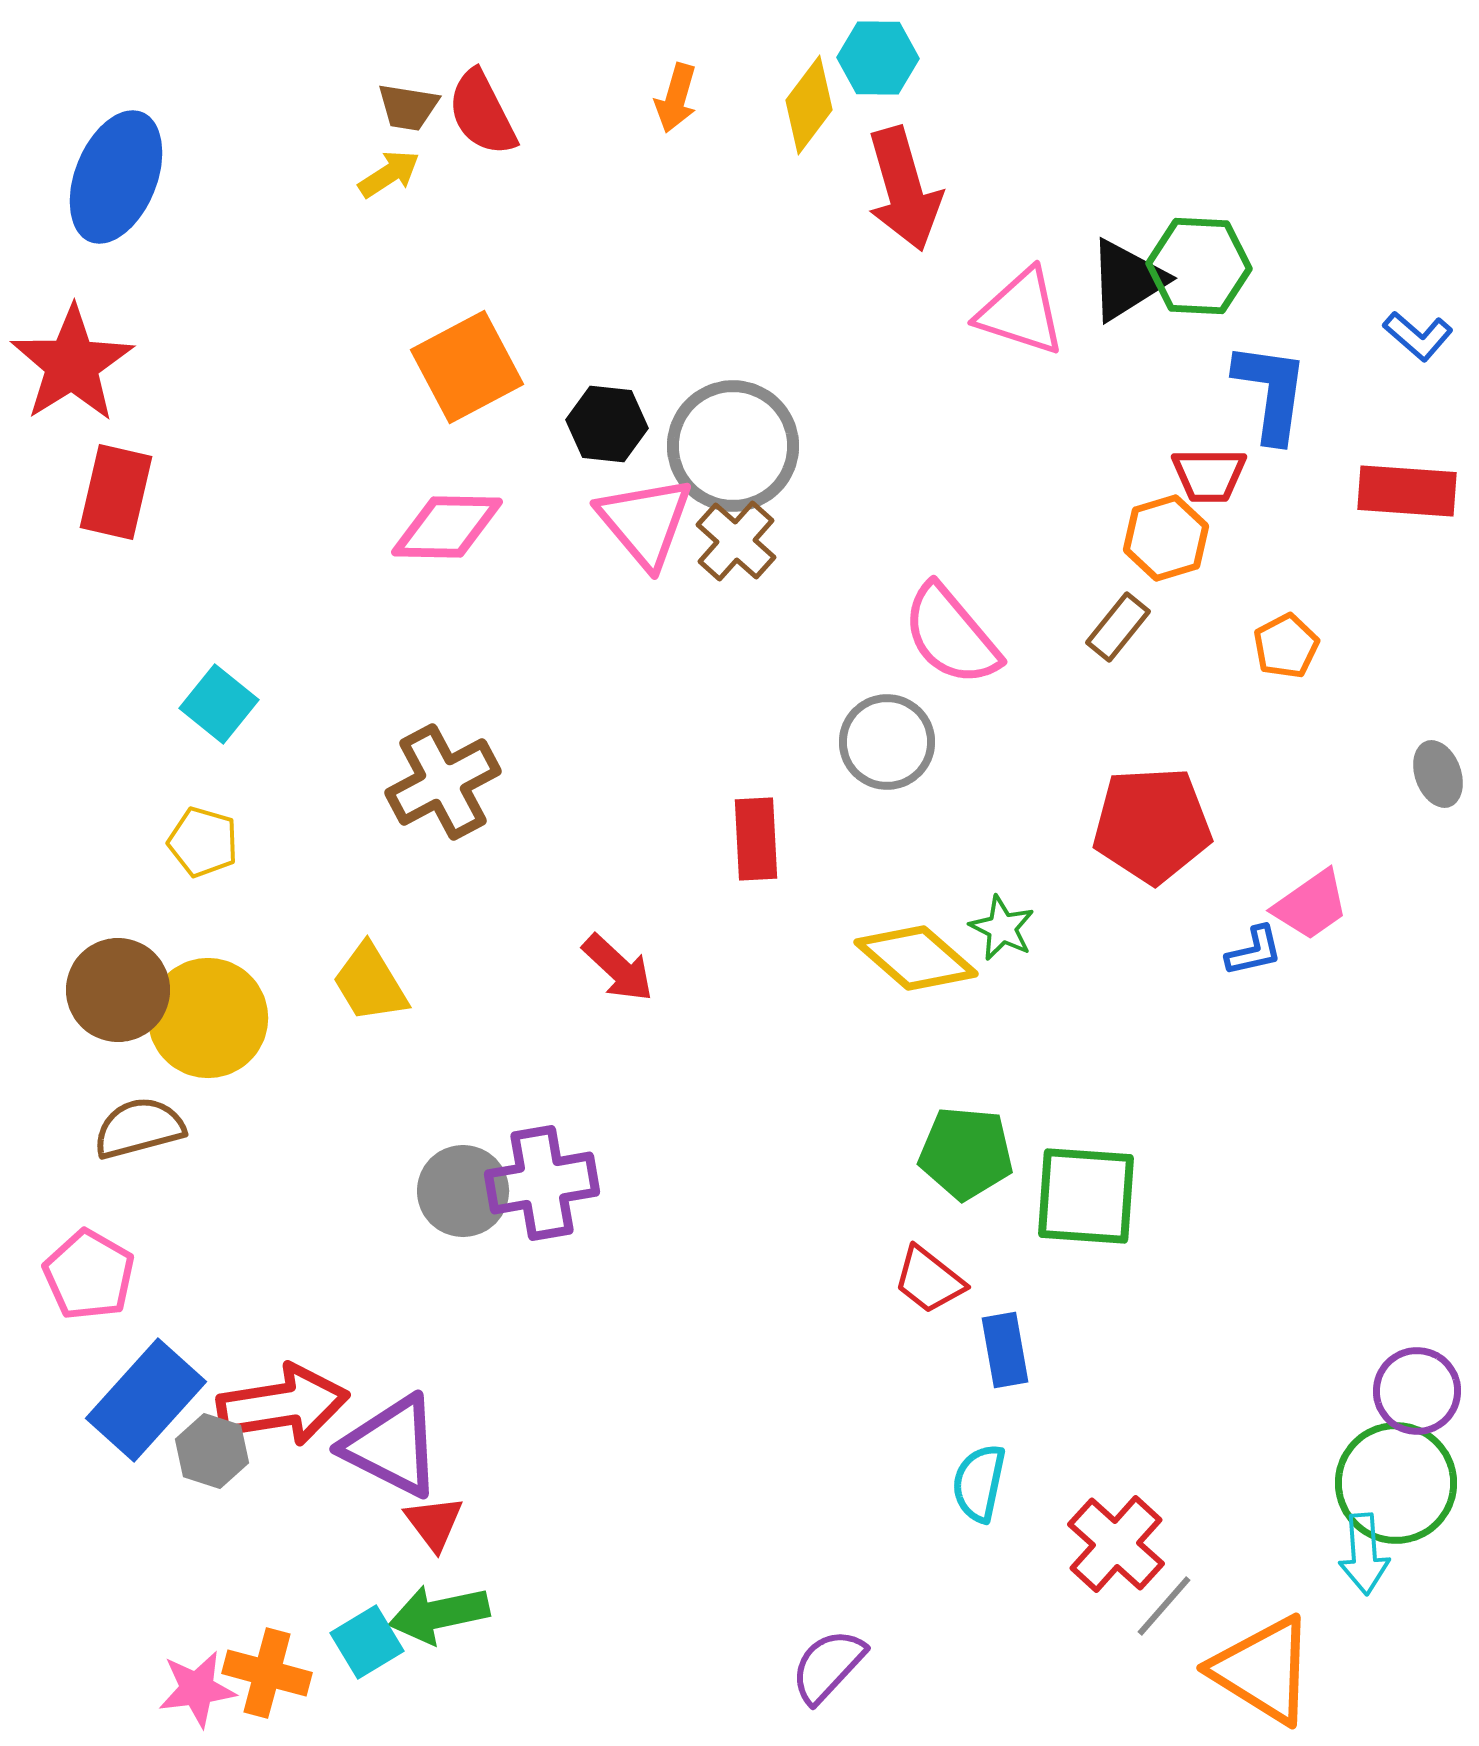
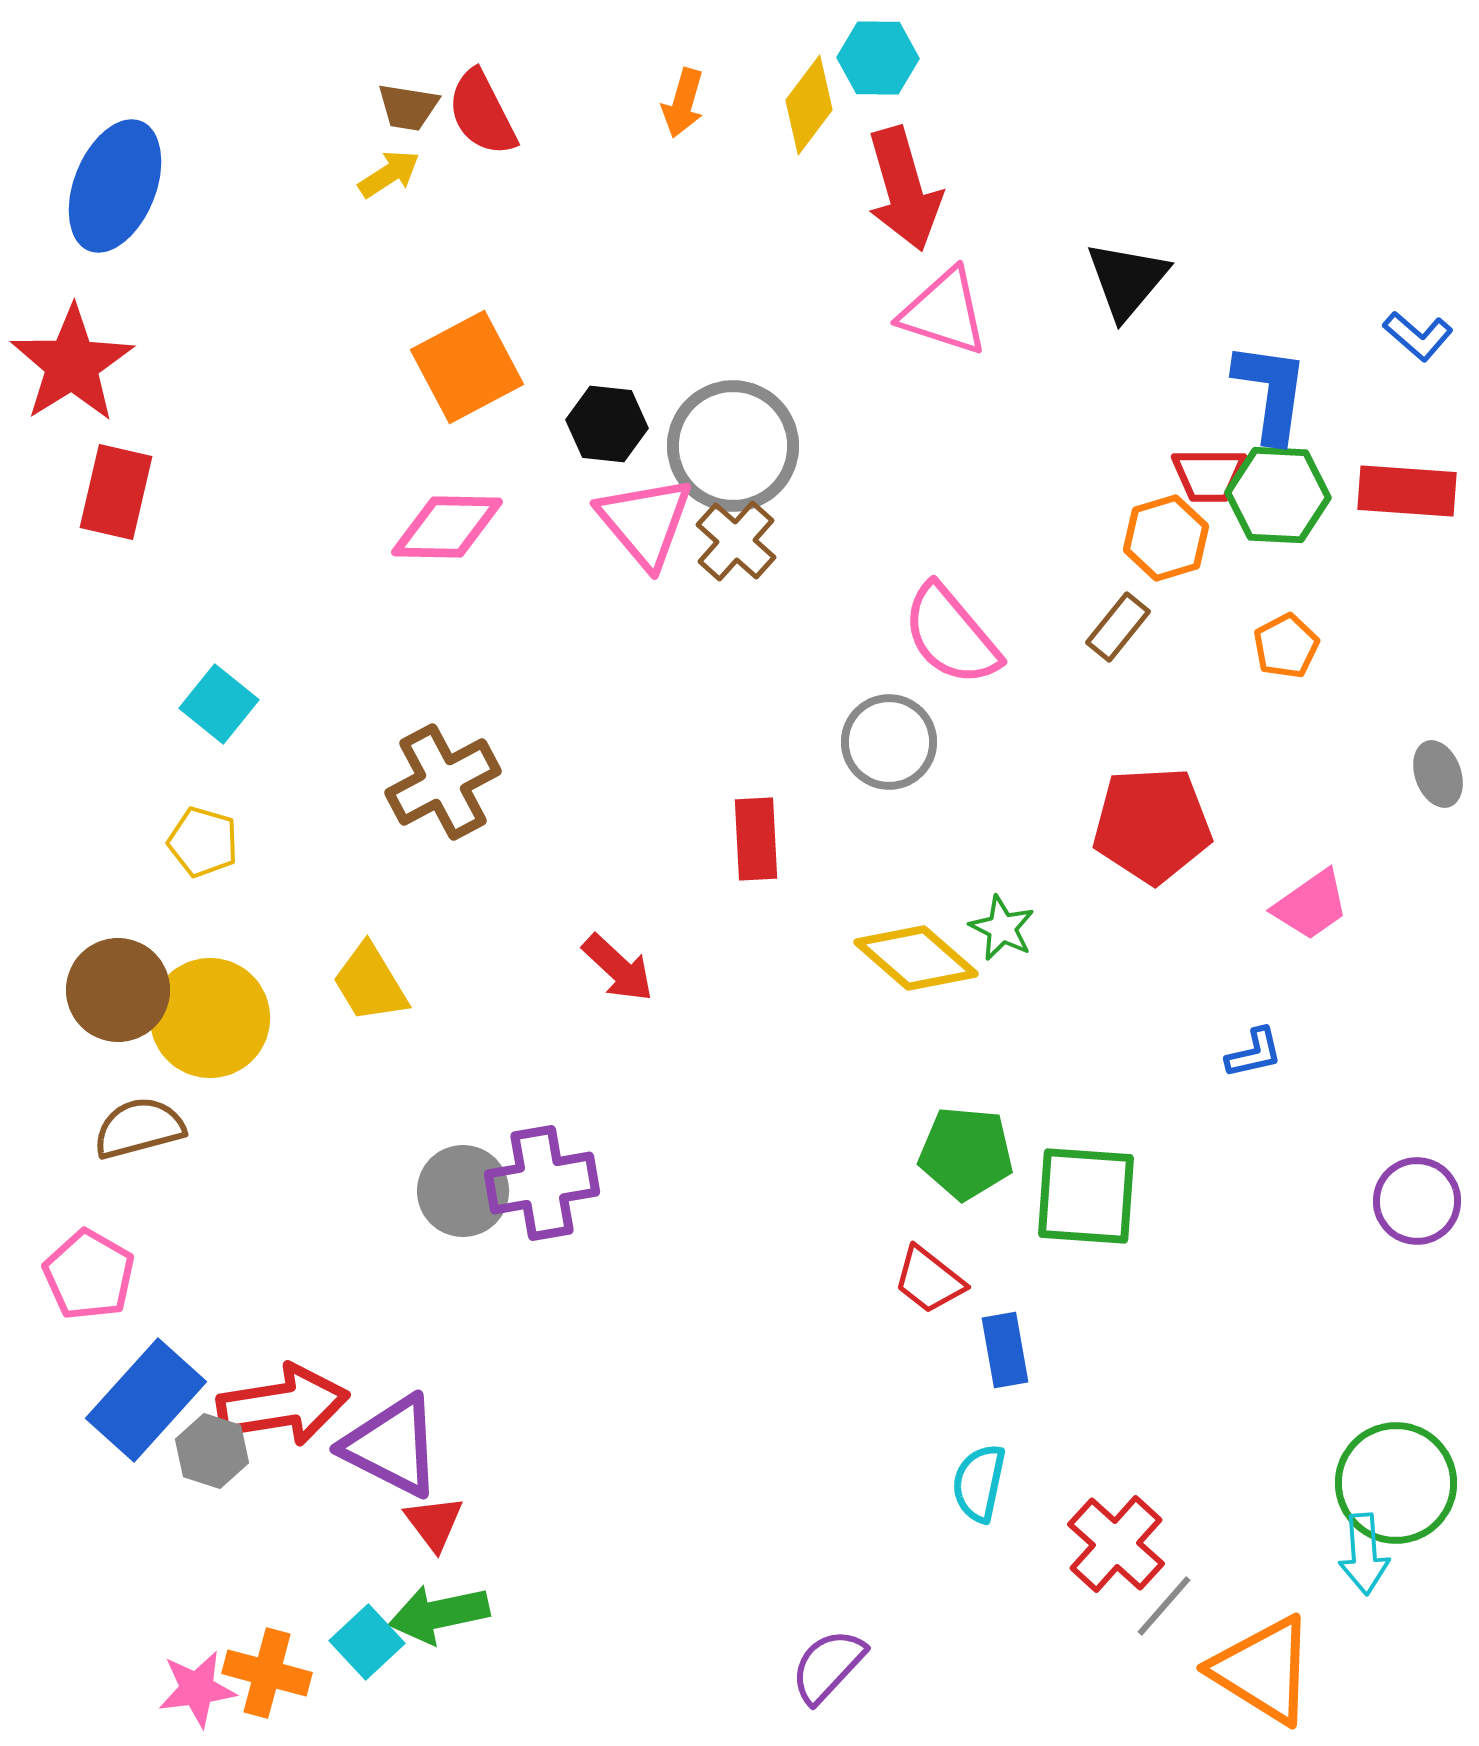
orange arrow at (676, 98): moved 7 px right, 5 px down
blue ellipse at (116, 177): moved 1 px left, 9 px down
green hexagon at (1199, 266): moved 79 px right, 229 px down
black triangle at (1127, 280): rotated 18 degrees counterclockwise
pink triangle at (1021, 312): moved 77 px left
gray circle at (887, 742): moved 2 px right
blue L-shape at (1254, 951): moved 102 px down
yellow circle at (208, 1018): moved 2 px right
purple circle at (1417, 1391): moved 190 px up
cyan square at (367, 1642): rotated 12 degrees counterclockwise
